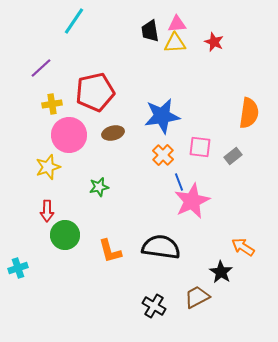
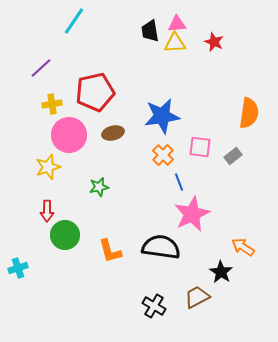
pink star: moved 13 px down
